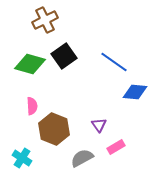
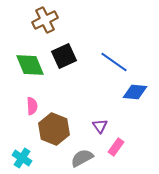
black square: rotated 10 degrees clockwise
green diamond: moved 1 px down; rotated 52 degrees clockwise
purple triangle: moved 1 px right, 1 px down
pink rectangle: rotated 24 degrees counterclockwise
